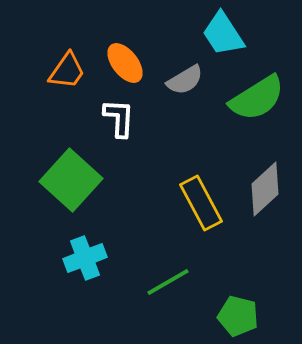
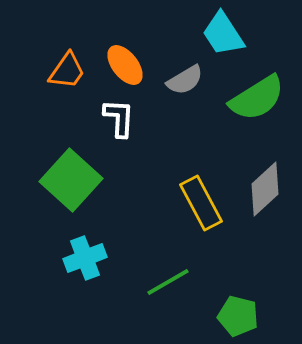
orange ellipse: moved 2 px down
